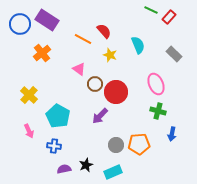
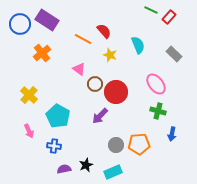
pink ellipse: rotated 15 degrees counterclockwise
